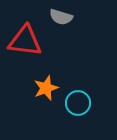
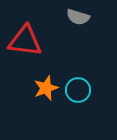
gray semicircle: moved 17 px right
cyan circle: moved 13 px up
